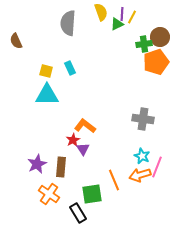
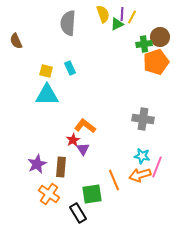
yellow semicircle: moved 2 px right, 2 px down
cyan star: rotated 14 degrees counterclockwise
